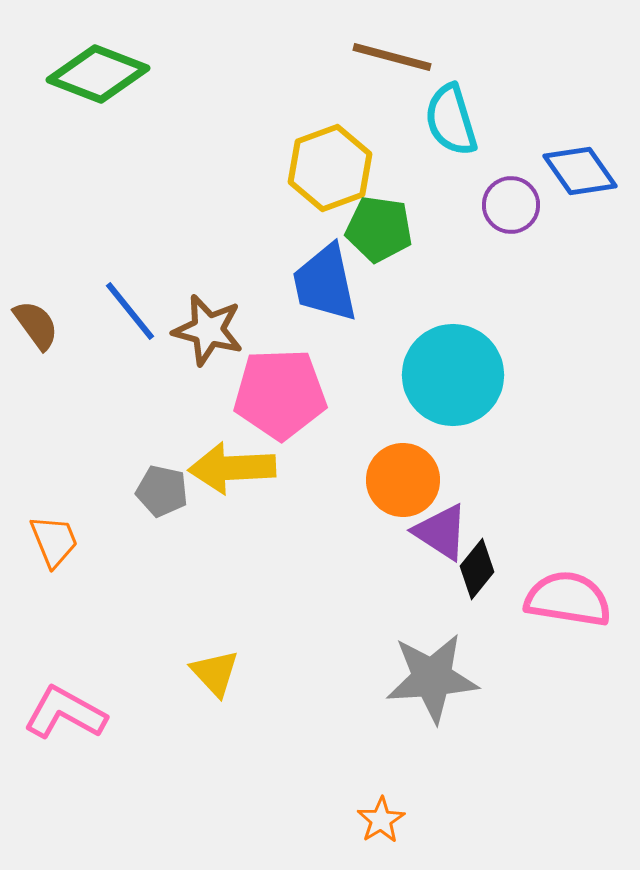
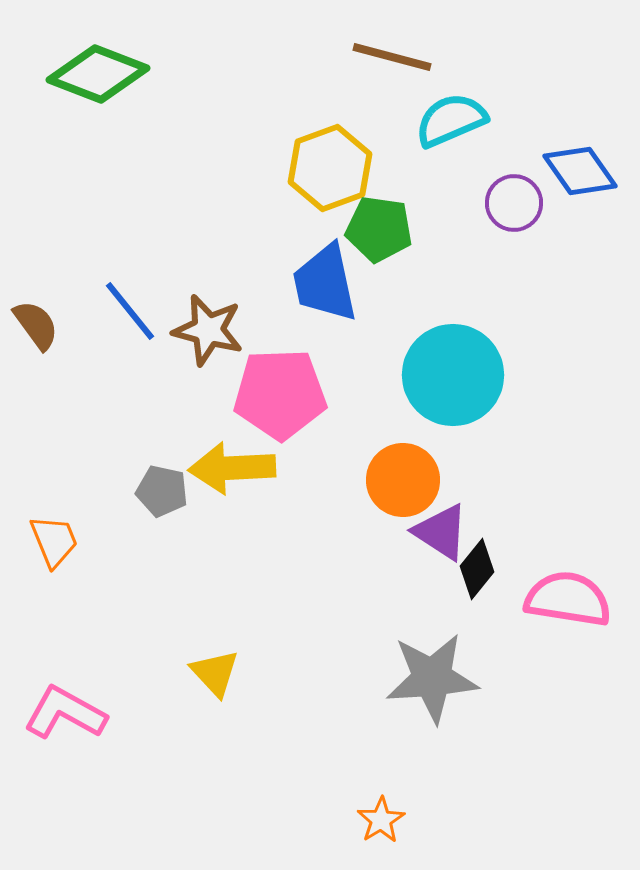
cyan semicircle: rotated 84 degrees clockwise
purple circle: moved 3 px right, 2 px up
